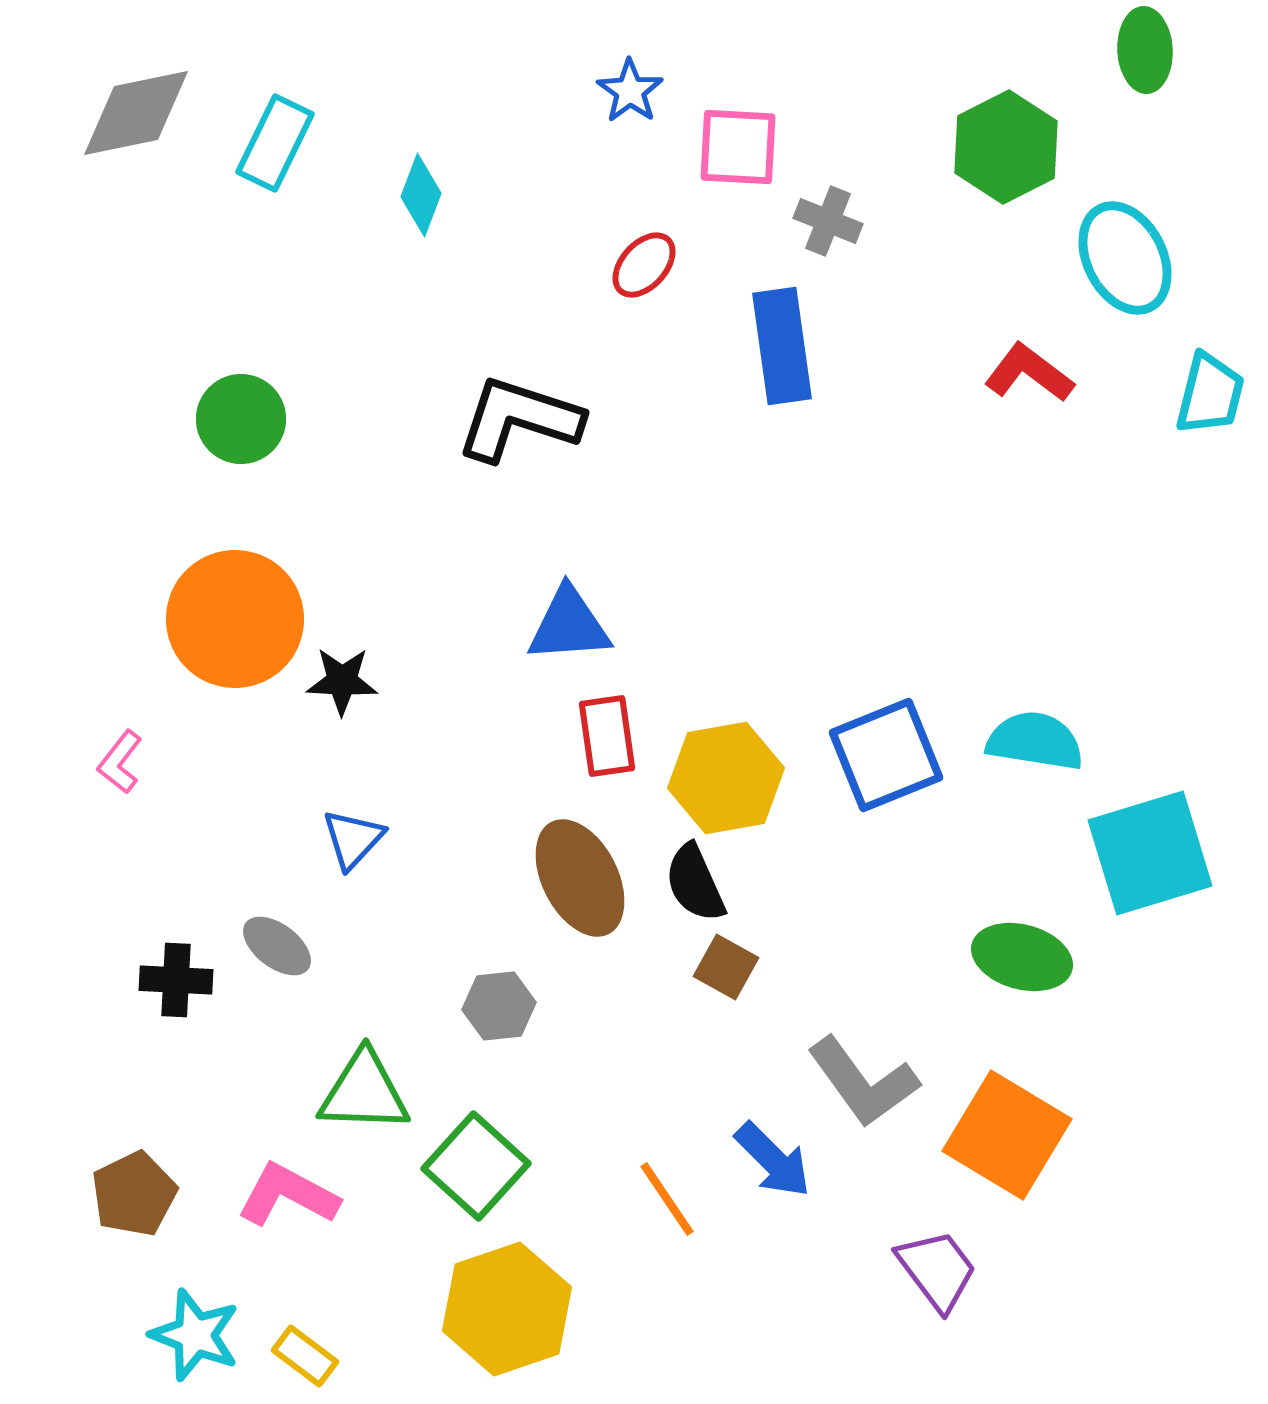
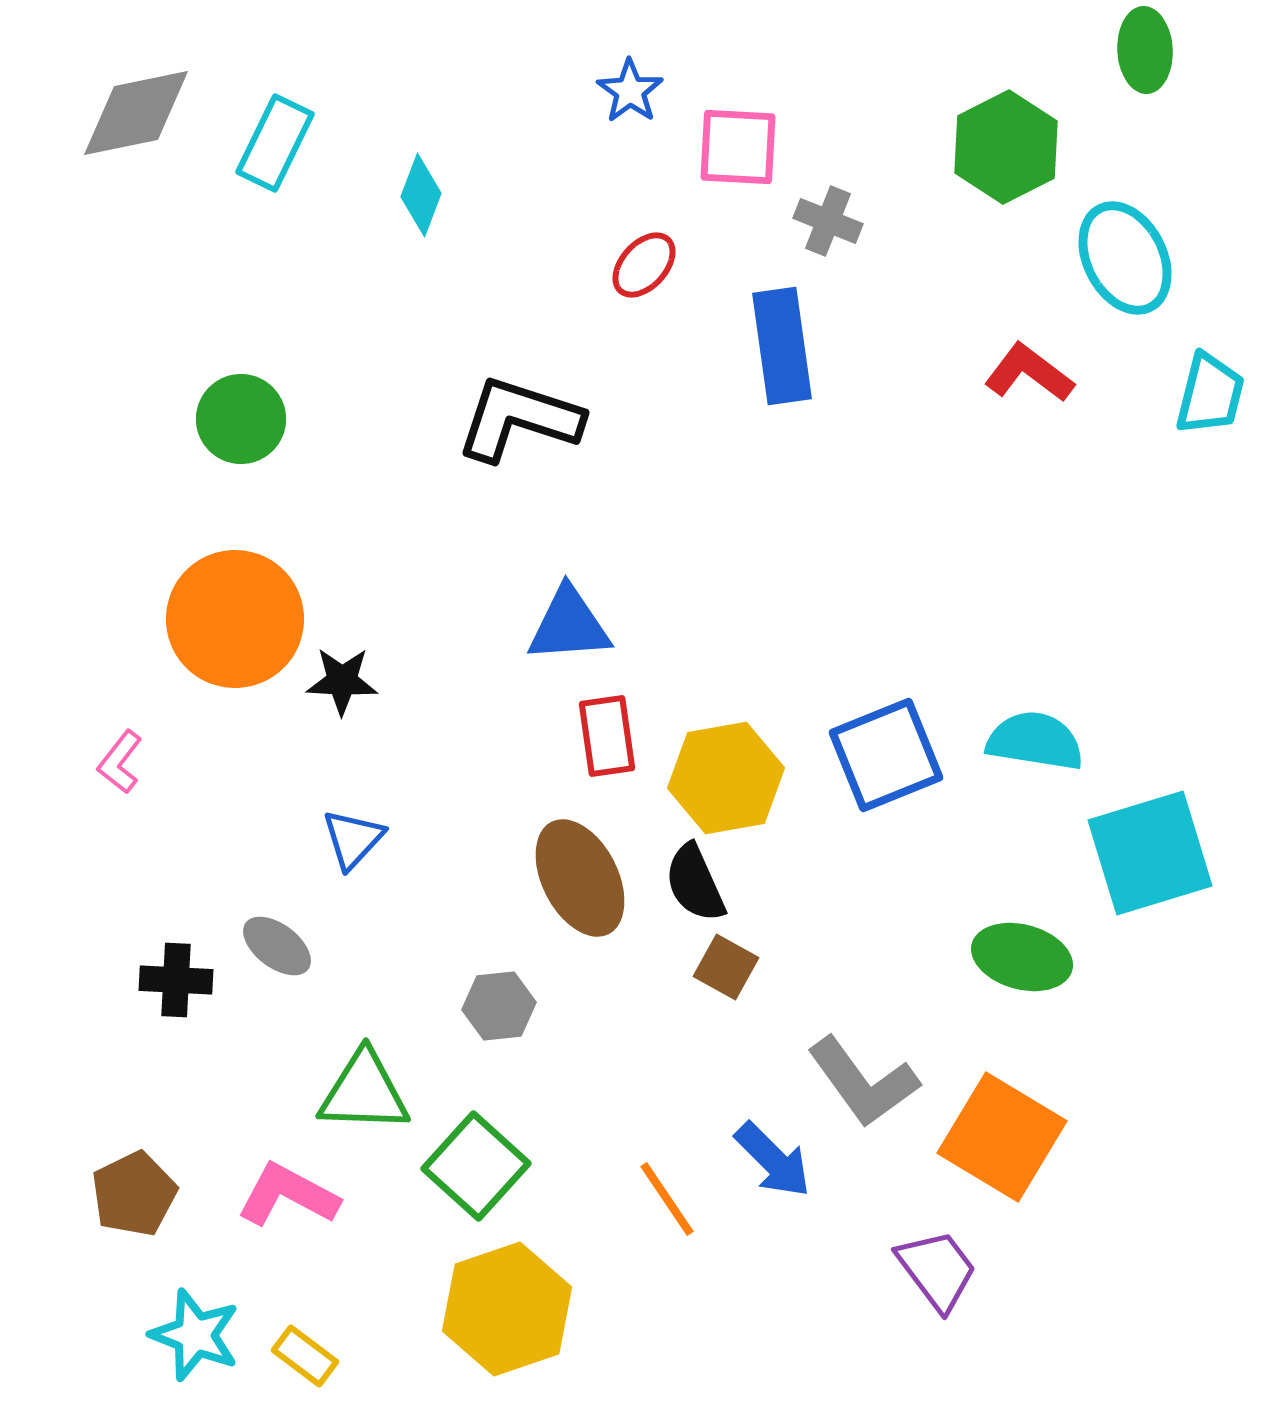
orange square at (1007, 1135): moved 5 px left, 2 px down
